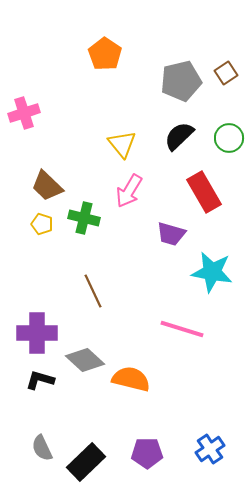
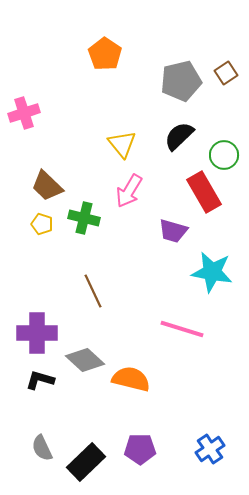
green circle: moved 5 px left, 17 px down
purple trapezoid: moved 2 px right, 3 px up
purple pentagon: moved 7 px left, 4 px up
